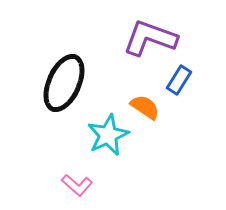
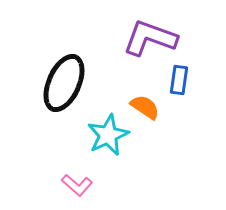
blue rectangle: rotated 24 degrees counterclockwise
